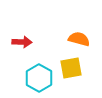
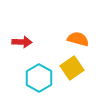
orange semicircle: moved 1 px left
yellow square: moved 1 px right; rotated 25 degrees counterclockwise
